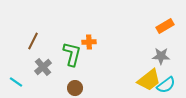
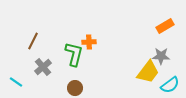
green L-shape: moved 2 px right
yellow trapezoid: moved 1 px left, 8 px up; rotated 15 degrees counterclockwise
cyan semicircle: moved 4 px right
